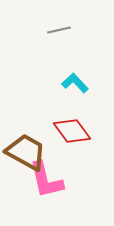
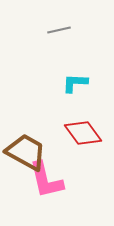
cyan L-shape: rotated 44 degrees counterclockwise
red diamond: moved 11 px right, 2 px down
